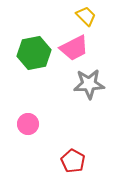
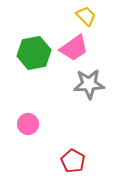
pink trapezoid: rotated 8 degrees counterclockwise
